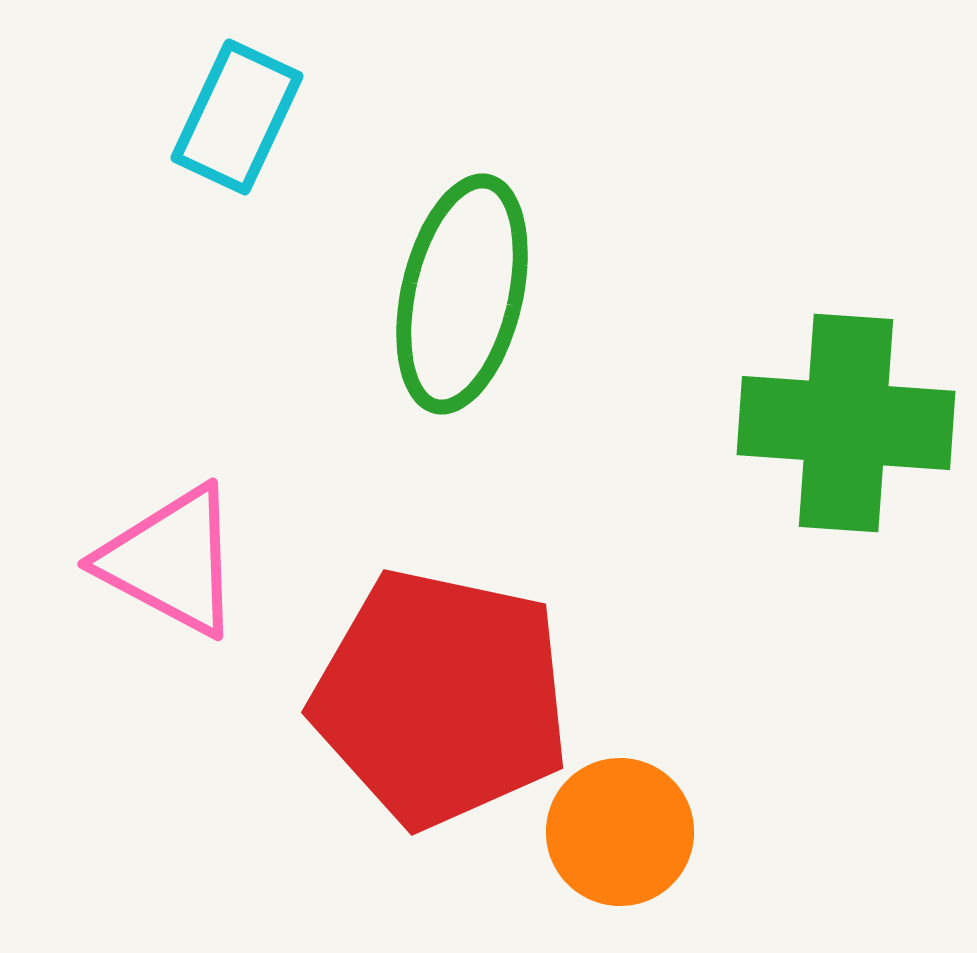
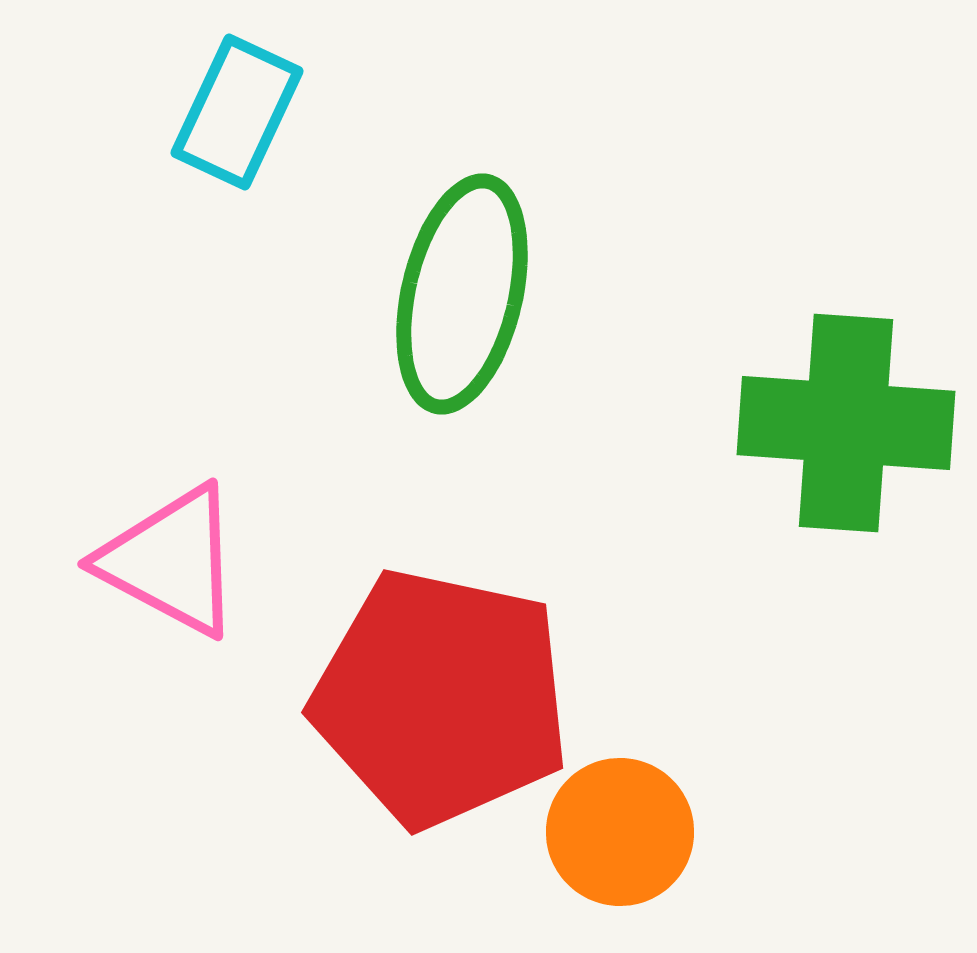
cyan rectangle: moved 5 px up
